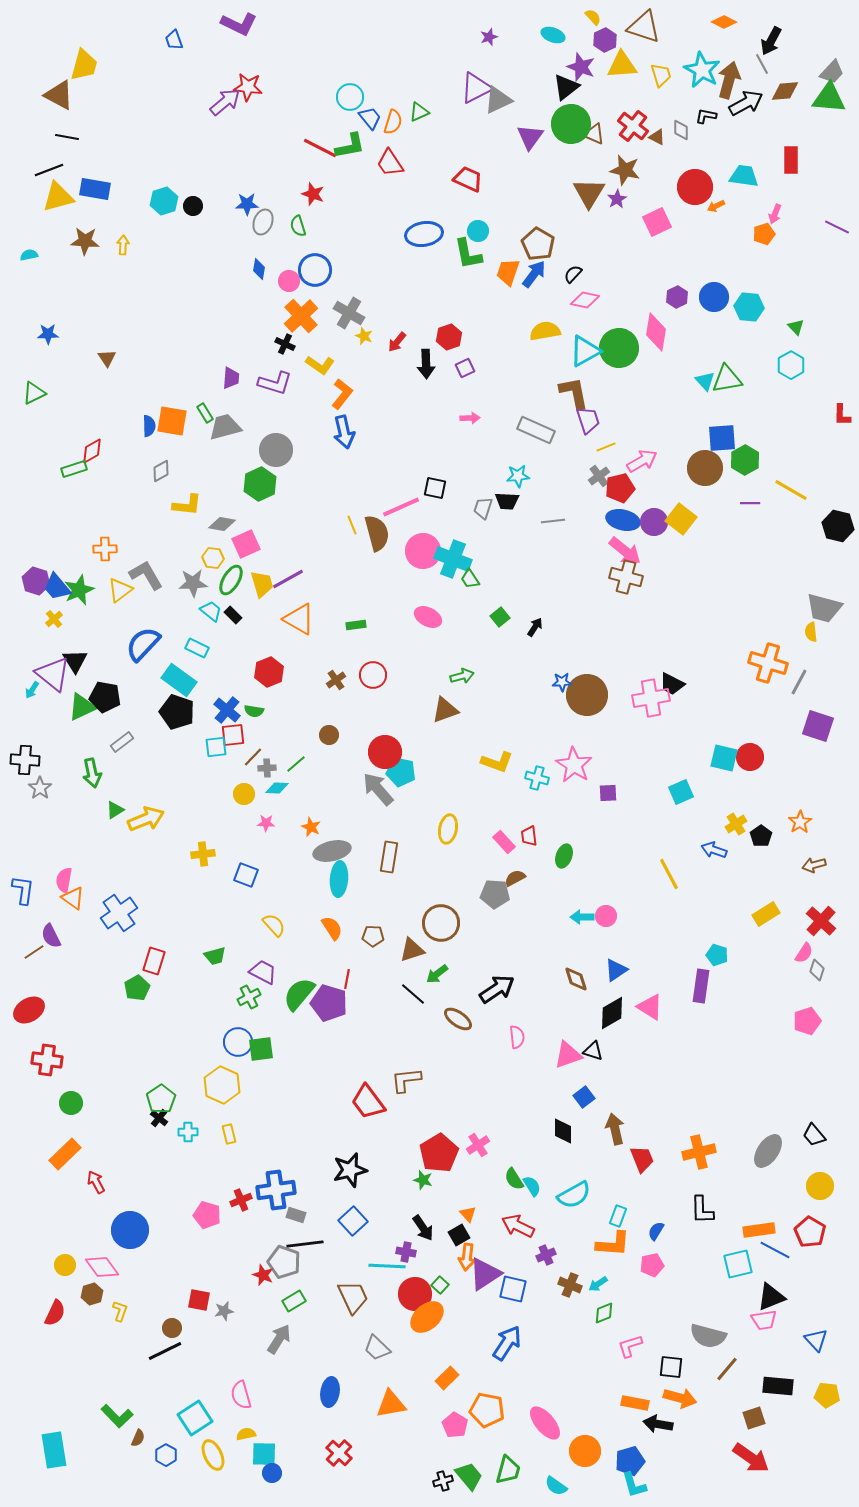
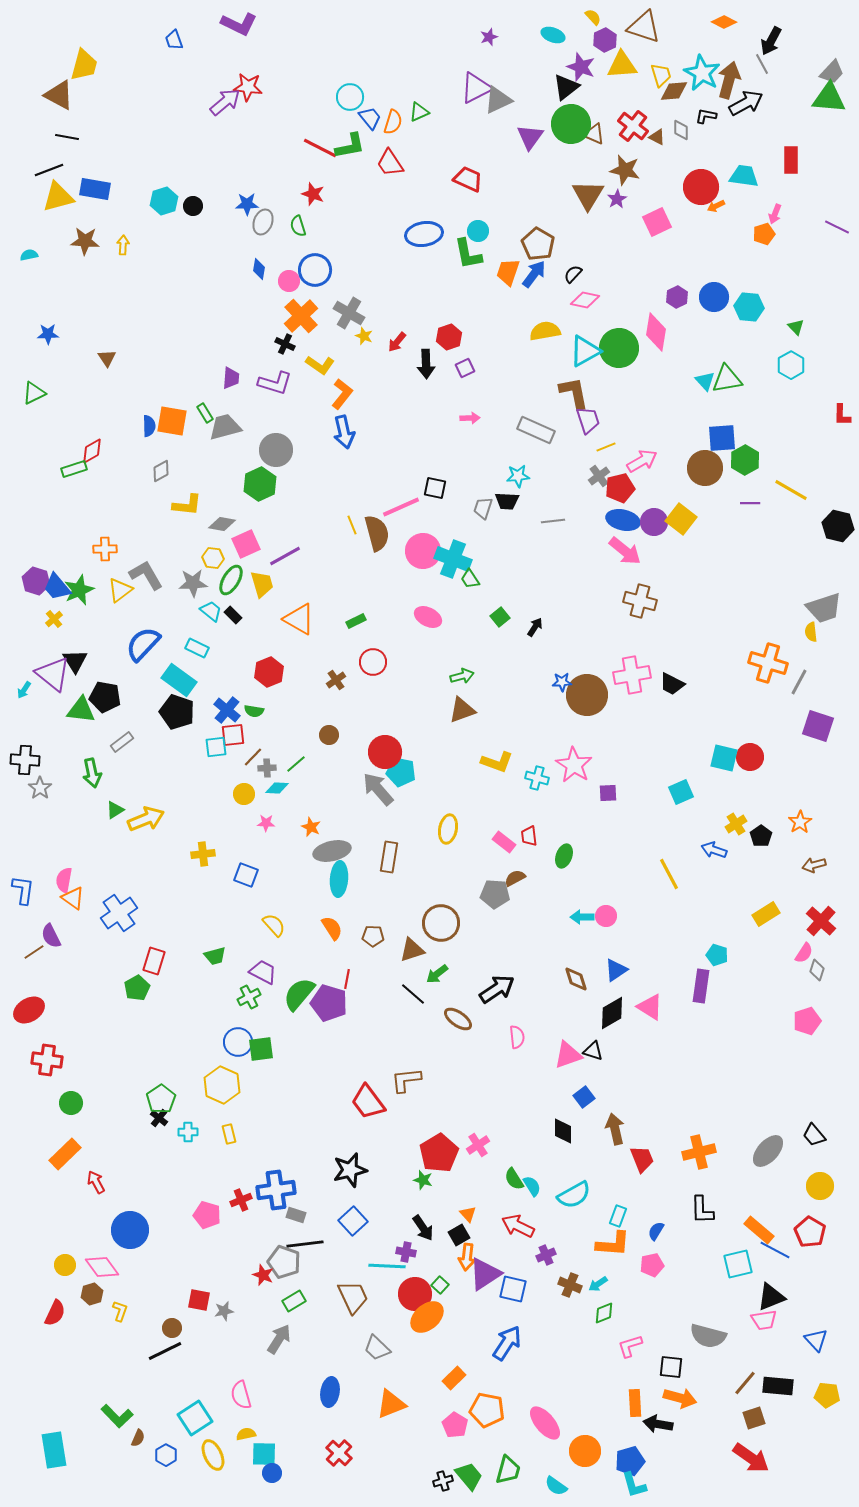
cyan star at (702, 70): moved 3 px down
brown diamond at (785, 91): moved 111 px left
red circle at (695, 187): moved 6 px right
brown triangle at (589, 193): moved 1 px left, 2 px down
brown cross at (626, 577): moved 14 px right, 24 px down
purple line at (288, 579): moved 3 px left, 23 px up
gray trapezoid at (824, 608): rotated 33 degrees counterclockwise
green rectangle at (356, 625): moved 4 px up; rotated 18 degrees counterclockwise
red circle at (373, 675): moved 13 px up
cyan arrow at (32, 690): moved 8 px left
pink cross at (651, 698): moved 19 px left, 23 px up
green triangle at (82, 707): moved 1 px left, 3 px down; rotated 32 degrees clockwise
brown triangle at (445, 710): moved 17 px right
pink rectangle at (504, 842): rotated 10 degrees counterclockwise
gray ellipse at (768, 1151): rotated 8 degrees clockwise
orange rectangle at (759, 1230): rotated 48 degrees clockwise
brown line at (727, 1369): moved 18 px right, 14 px down
orange rectangle at (447, 1378): moved 7 px right
orange rectangle at (635, 1403): rotated 76 degrees clockwise
orange triangle at (391, 1404): rotated 12 degrees counterclockwise
